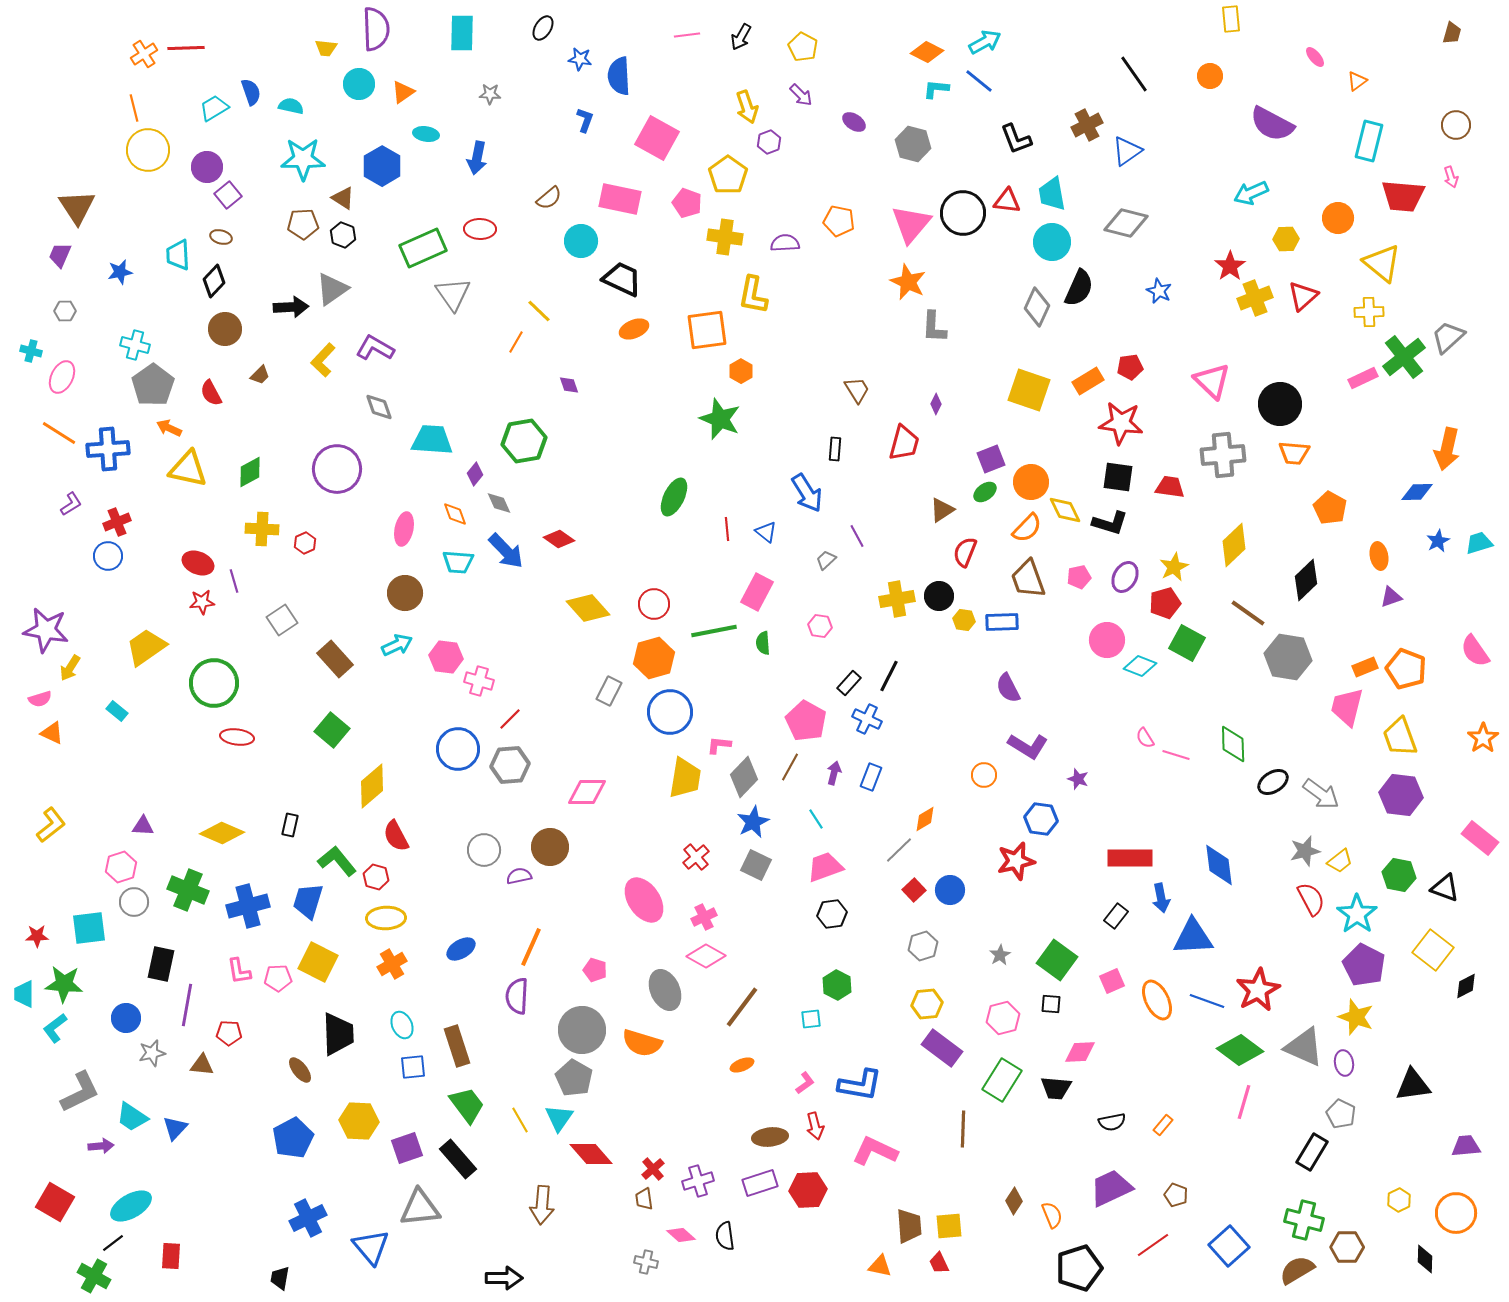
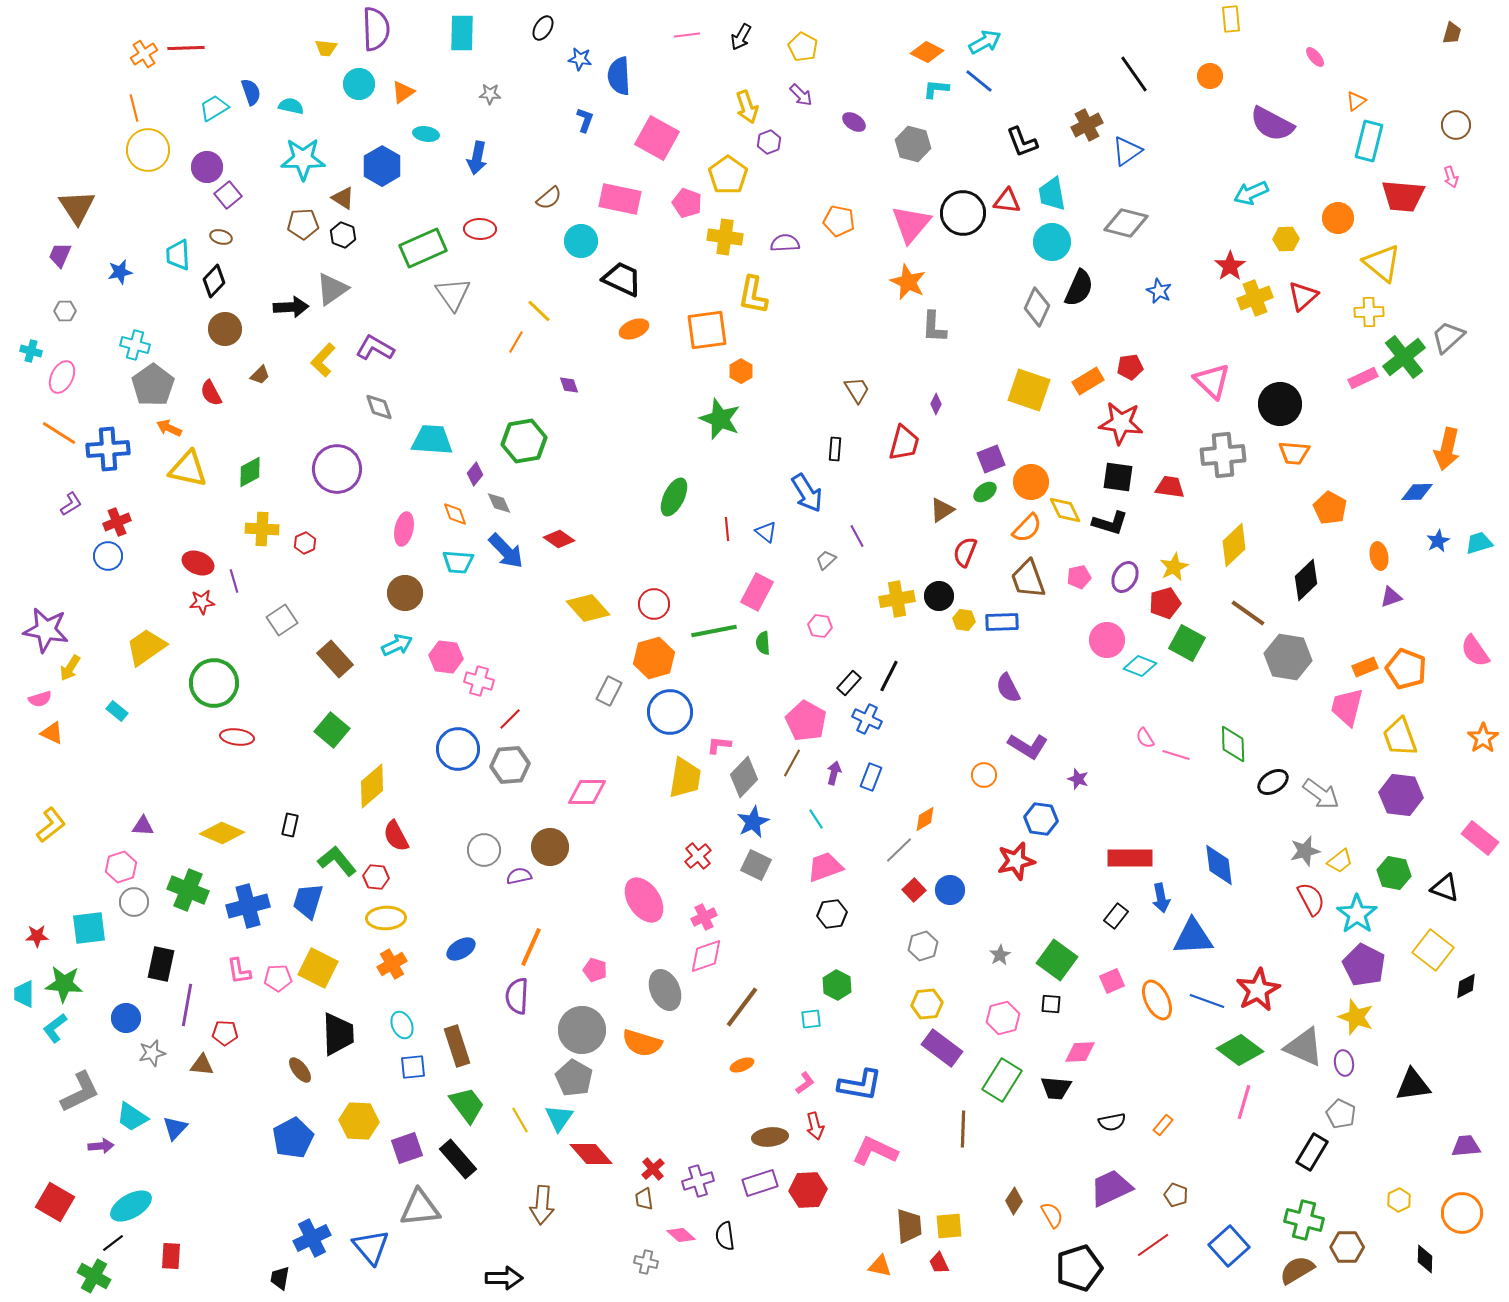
orange triangle at (1357, 81): moved 1 px left, 20 px down
black L-shape at (1016, 139): moved 6 px right, 3 px down
brown line at (790, 767): moved 2 px right, 4 px up
red cross at (696, 857): moved 2 px right, 1 px up
green hexagon at (1399, 875): moved 5 px left, 2 px up
red hexagon at (376, 877): rotated 10 degrees counterclockwise
pink diamond at (706, 956): rotated 48 degrees counterclockwise
yellow square at (318, 962): moved 6 px down
red pentagon at (229, 1033): moved 4 px left
orange circle at (1456, 1213): moved 6 px right
orange semicircle at (1052, 1215): rotated 8 degrees counterclockwise
blue cross at (308, 1218): moved 4 px right, 20 px down
